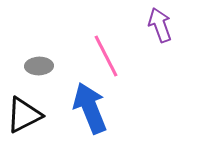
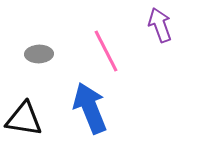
pink line: moved 5 px up
gray ellipse: moved 12 px up
black triangle: moved 4 px down; rotated 36 degrees clockwise
